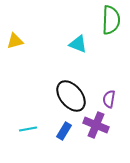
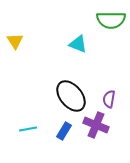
green semicircle: rotated 88 degrees clockwise
yellow triangle: rotated 48 degrees counterclockwise
